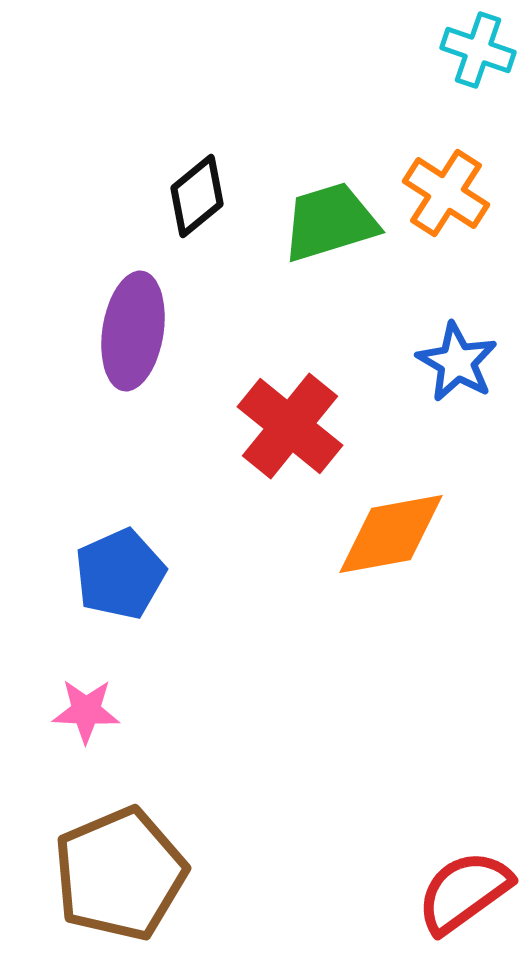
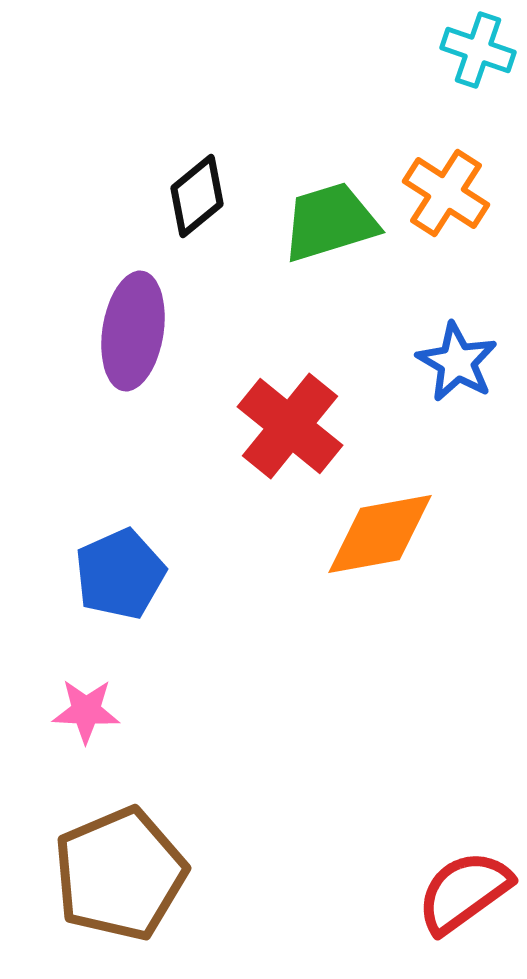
orange diamond: moved 11 px left
